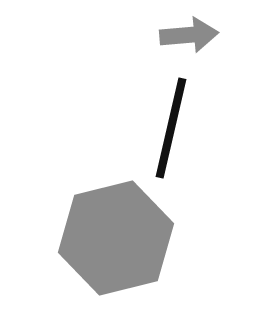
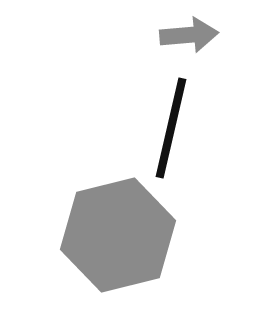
gray hexagon: moved 2 px right, 3 px up
